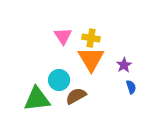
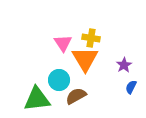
pink triangle: moved 7 px down
orange triangle: moved 6 px left
blue semicircle: rotated 136 degrees counterclockwise
